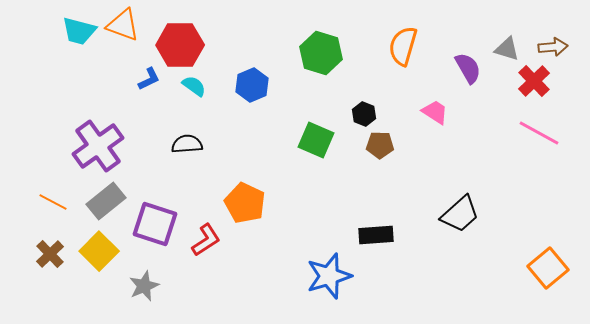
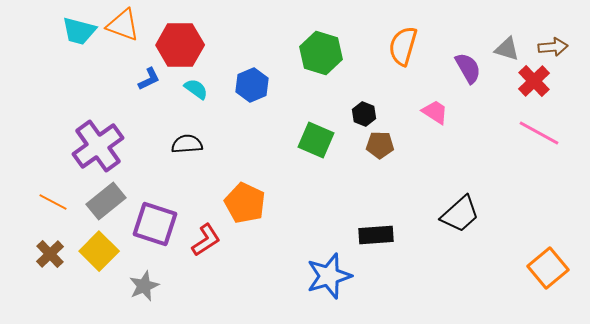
cyan semicircle: moved 2 px right, 3 px down
